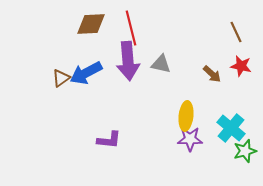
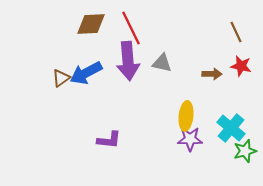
red line: rotated 12 degrees counterclockwise
gray triangle: moved 1 px right, 1 px up
brown arrow: rotated 42 degrees counterclockwise
